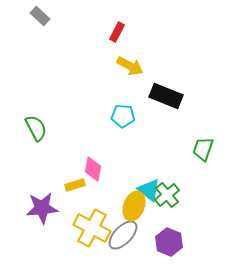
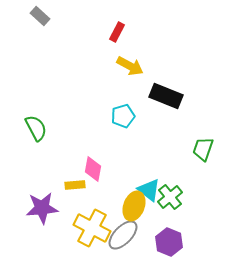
cyan pentagon: rotated 20 degrees counterclockwise
yellow rectangle: rotated 12 degrees clockwise
green cross: moved 3 px right, 2 px down
